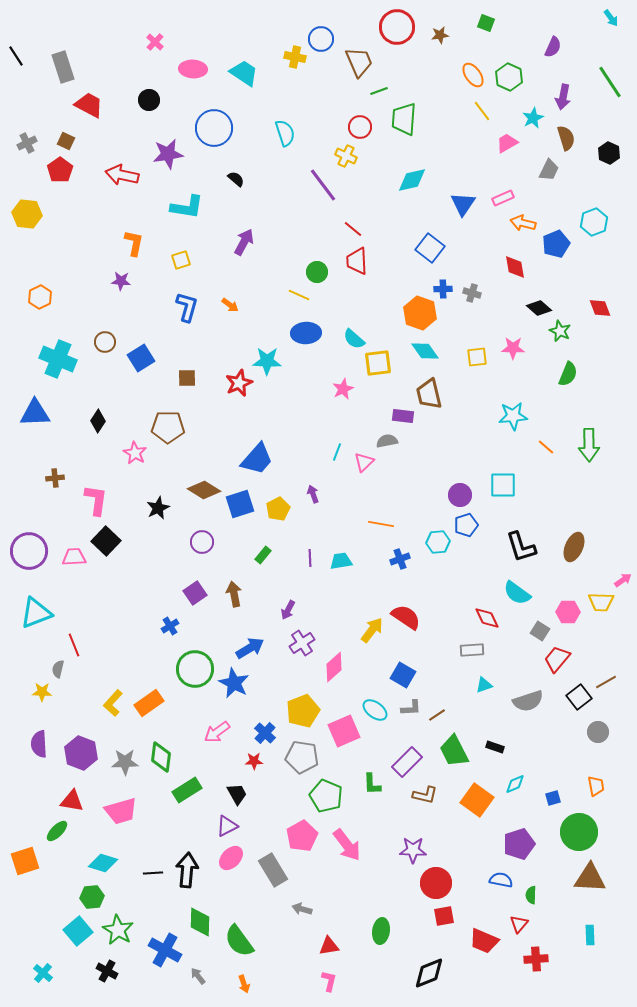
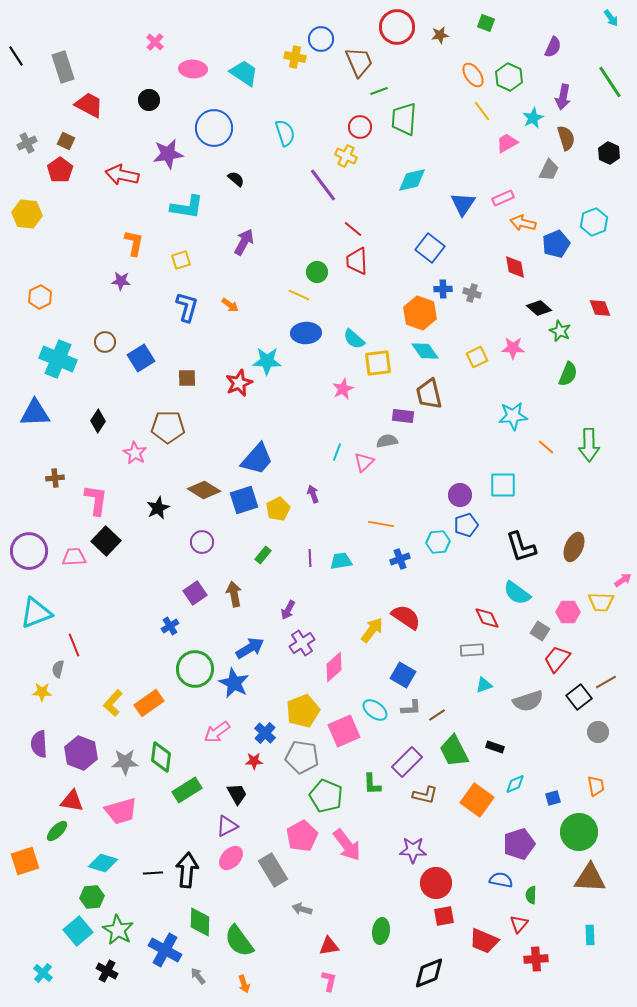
yellow square at (477, 357): rotated 20 degrees counterclockwise
blue square at (240, 504): moved 4 px right, 4 px up
